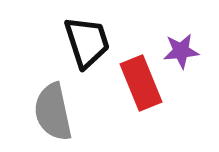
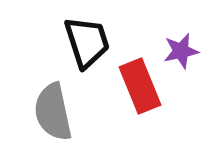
purple star: rotated 6 degrees counterclockwise
red rectangle: moved 1 px left, 3 px down
